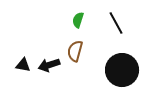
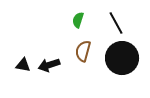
brown semicircle: moved 8 px right
black circle: moved 12 px up
